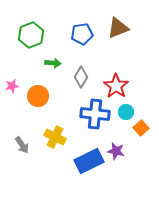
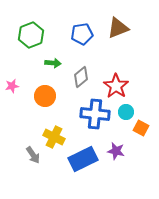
gray diamond: rotated 20 degrees clockwise
orange circle: moved 7 px right
orange square: rotated 21 degrees counterclockwise
yellow cross: moved 1 px left
gray arrow: moved 11 px right, 10 px down
blue rectangle: moved 6 px left, 2 px up
